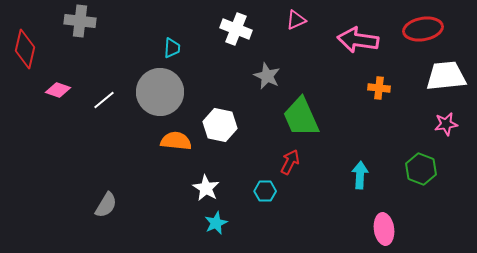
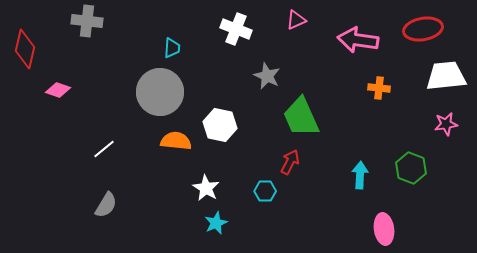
gray cross: moved 7 px right
white line: moved 49 px down
green hexagon: moved 10 px left, 1 px up
